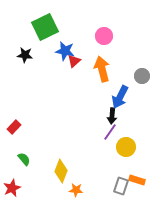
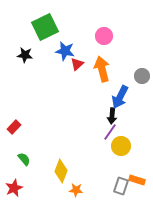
red triangle: moved 3 px right, 3 px down
yellow circle: moved 5 px left, 1 px up
red star: moved 2 px right
